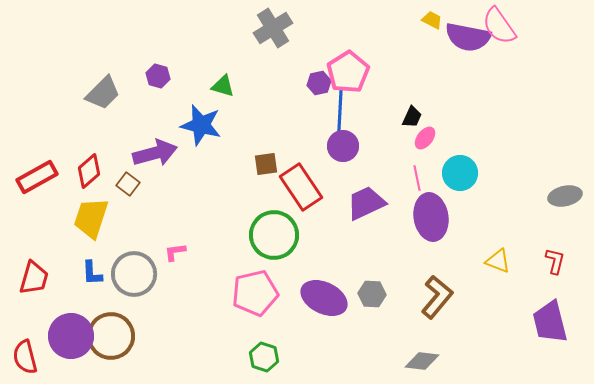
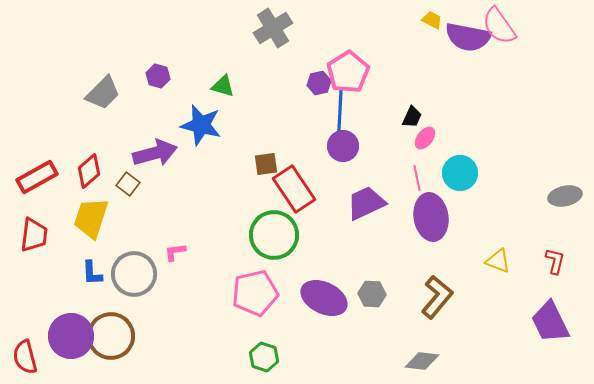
red rectangle at (301, 187): moved 7 px left, 2 px down
red trapezoid at (34, 278): moved 43 px up; rotated 9 degrees counterclockwise
purple trapezoid at (550, 322): rotated 12 degrees counterclockwise
